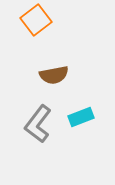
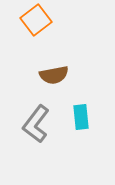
cyan rectangle: rotated 75 degrees counterclockwise
gray L-shape: moved 2 px left
